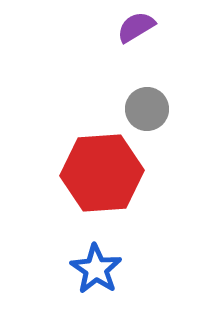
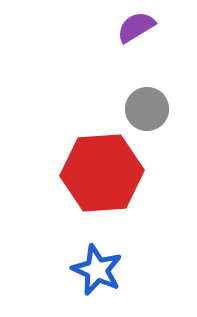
blue star: moved 1 px right, 1 px down; rotated 9 degrees counterclockwise
